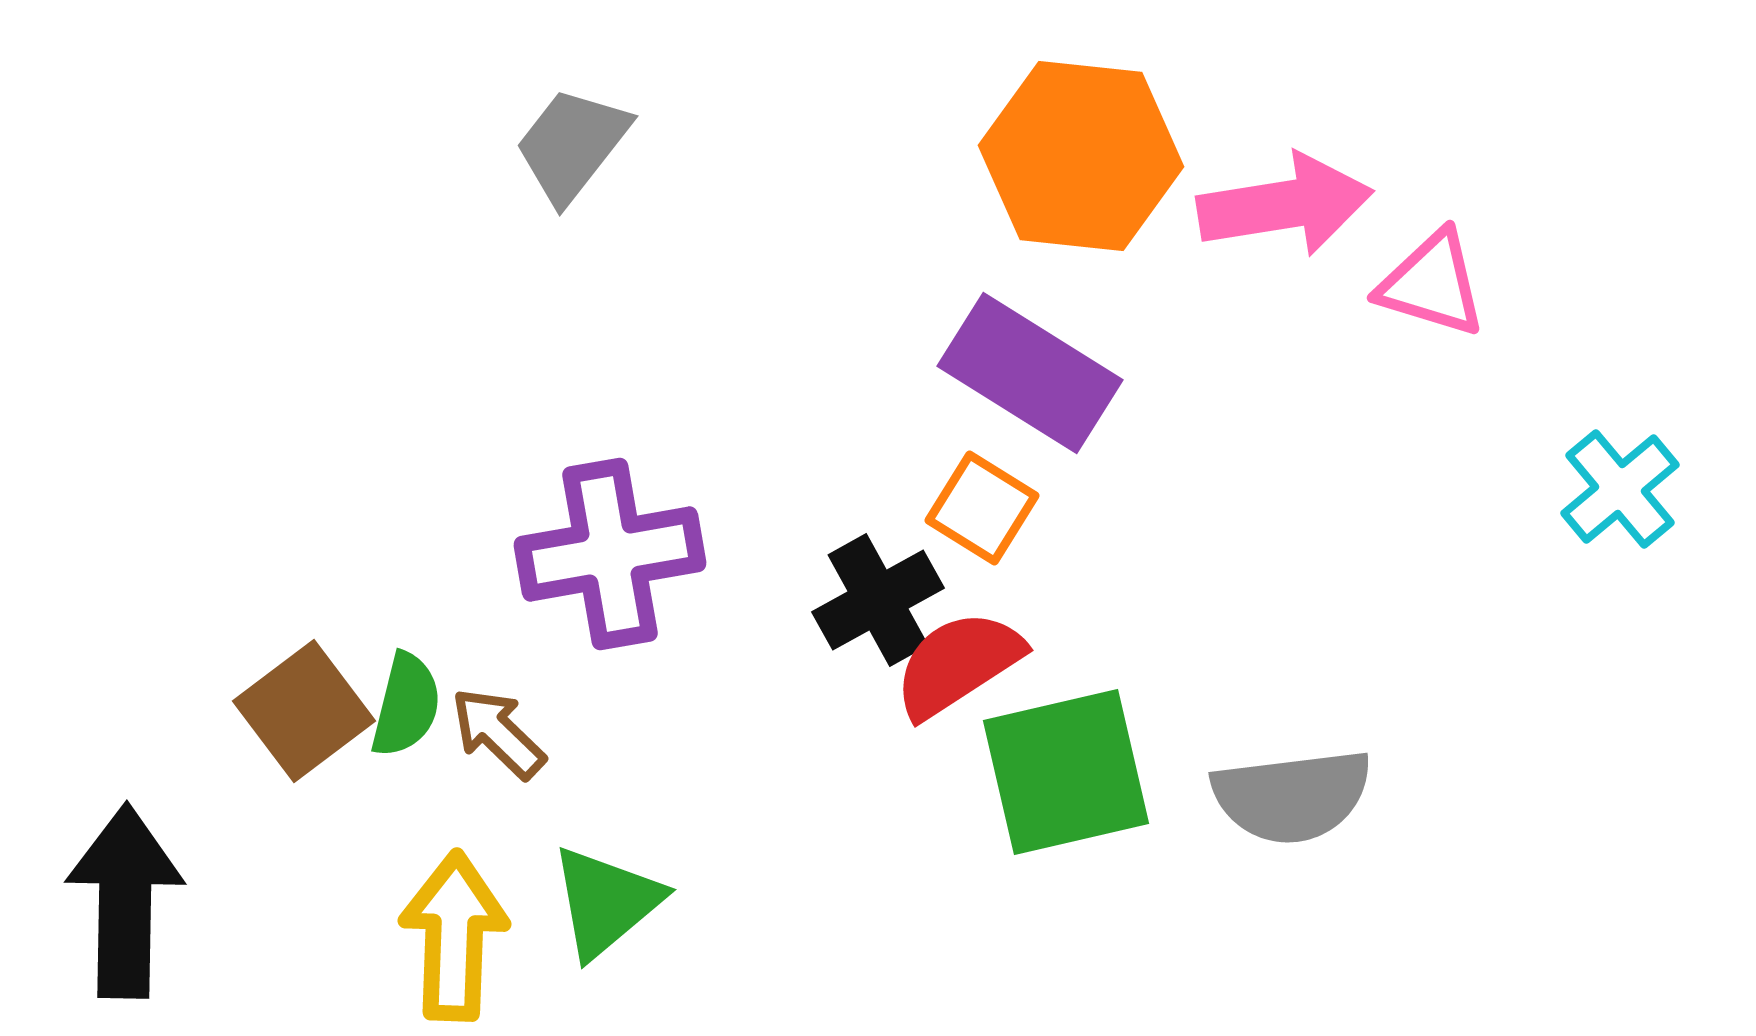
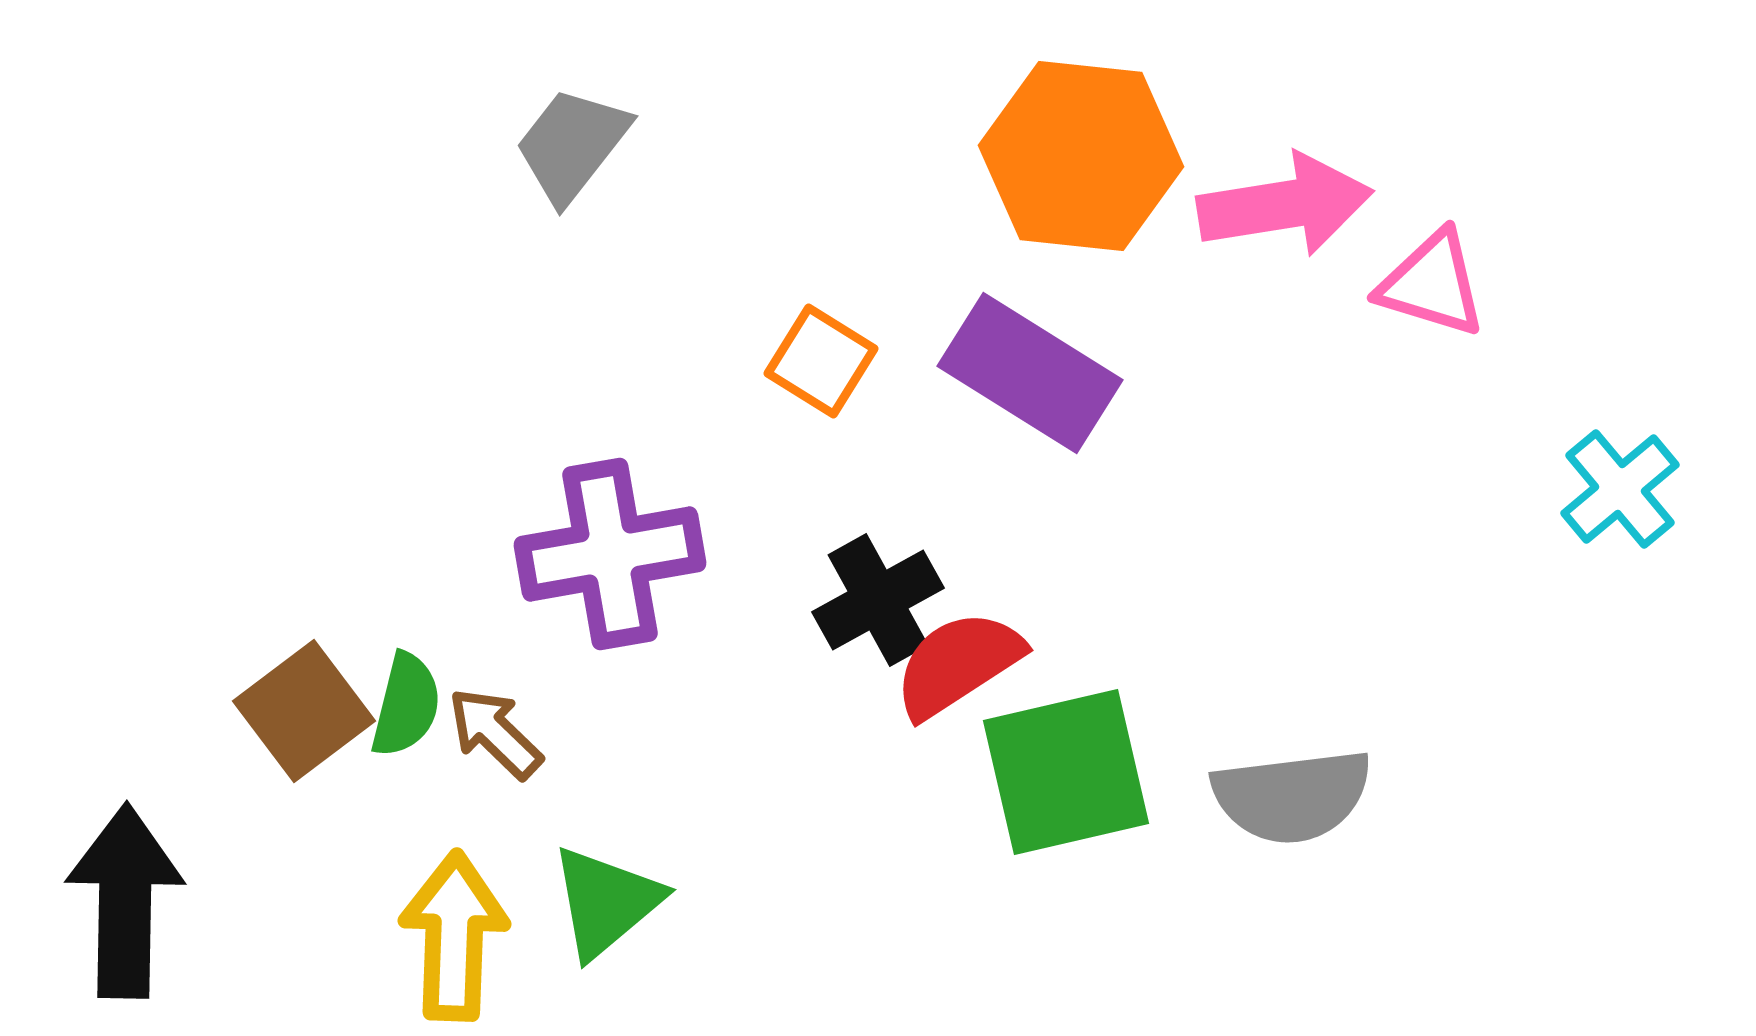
orange square: moved 161 px left, 147 px up
brown arrow: moved 3 px left
